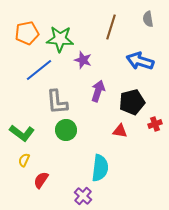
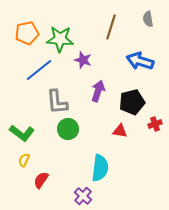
green circle: moved 2 px right, 1 px up
